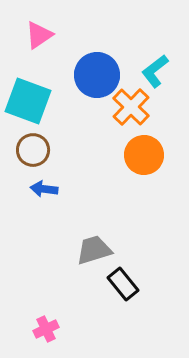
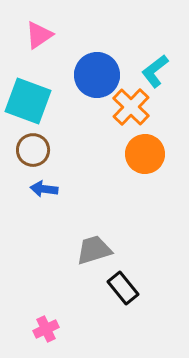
orange circle: moved 1 px right, 1 px up
black rectangle: moved 4 px down
